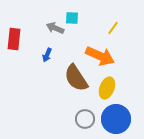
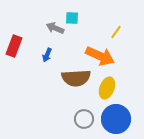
yellow line: moved 3 px right, 4 px down
red rectangle: moved 7 px down; rotated 15 degrees clockwise
brown semicircle: rotated 60 degrees counterclockwise
gray circle: moved 1 px left
